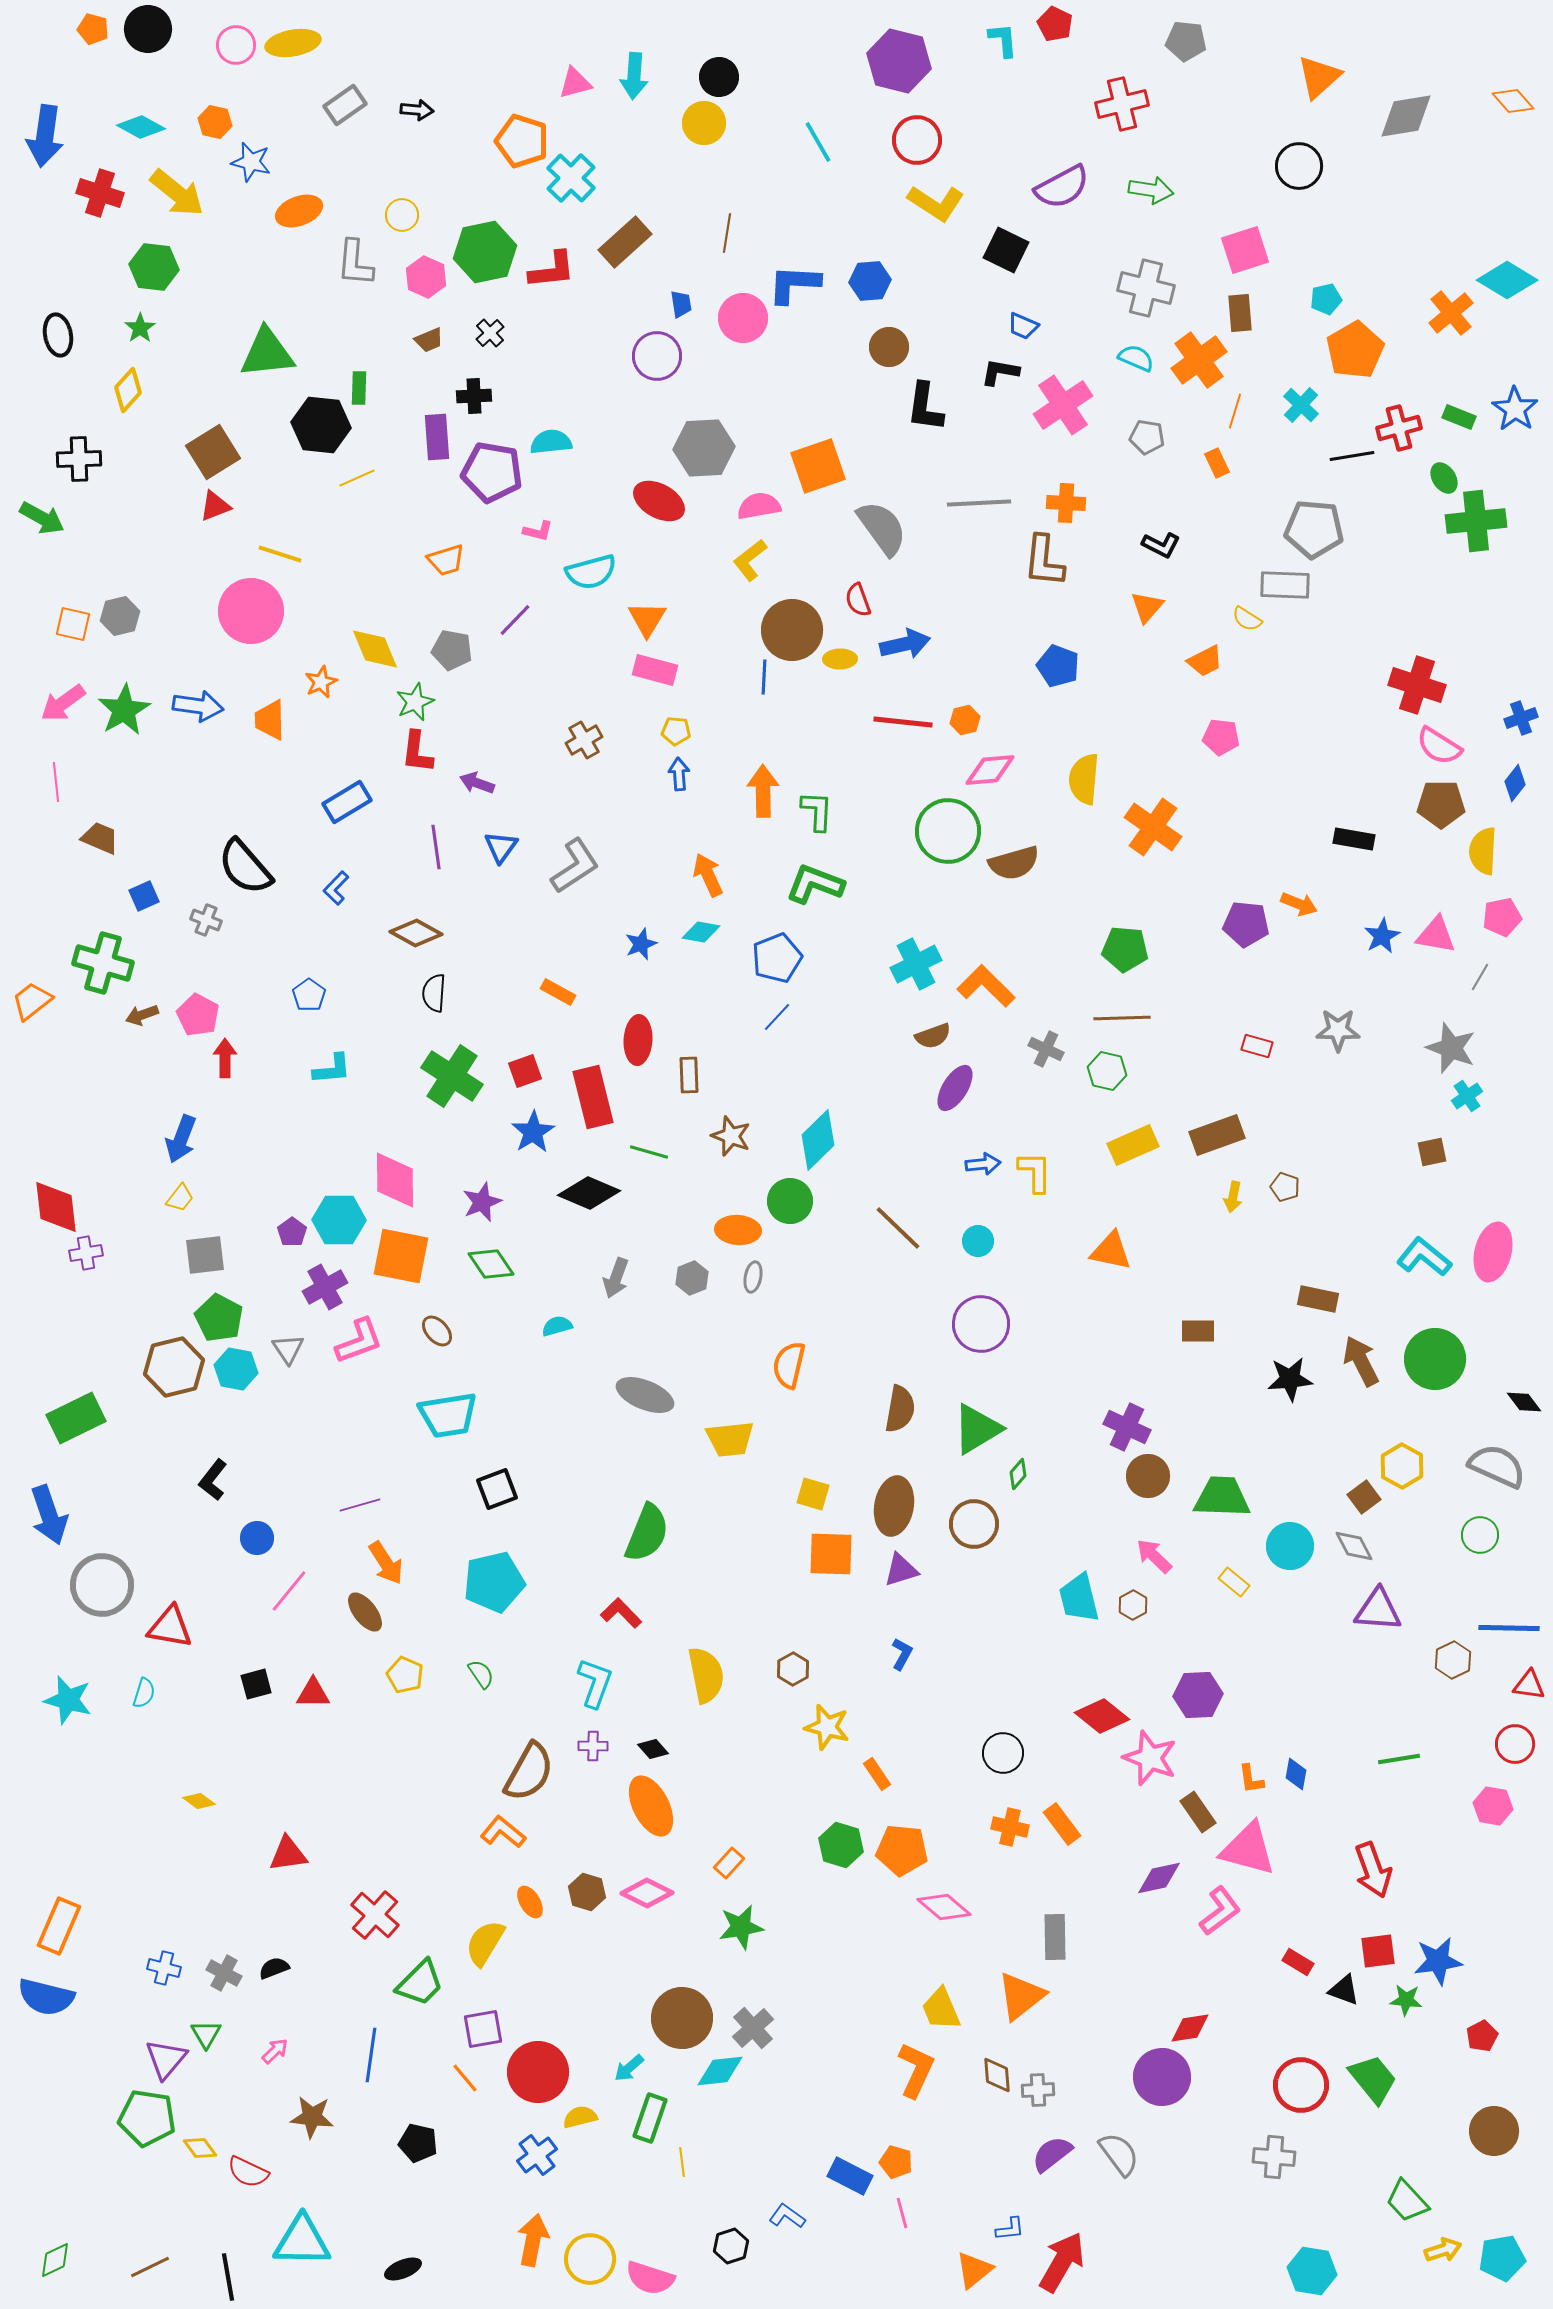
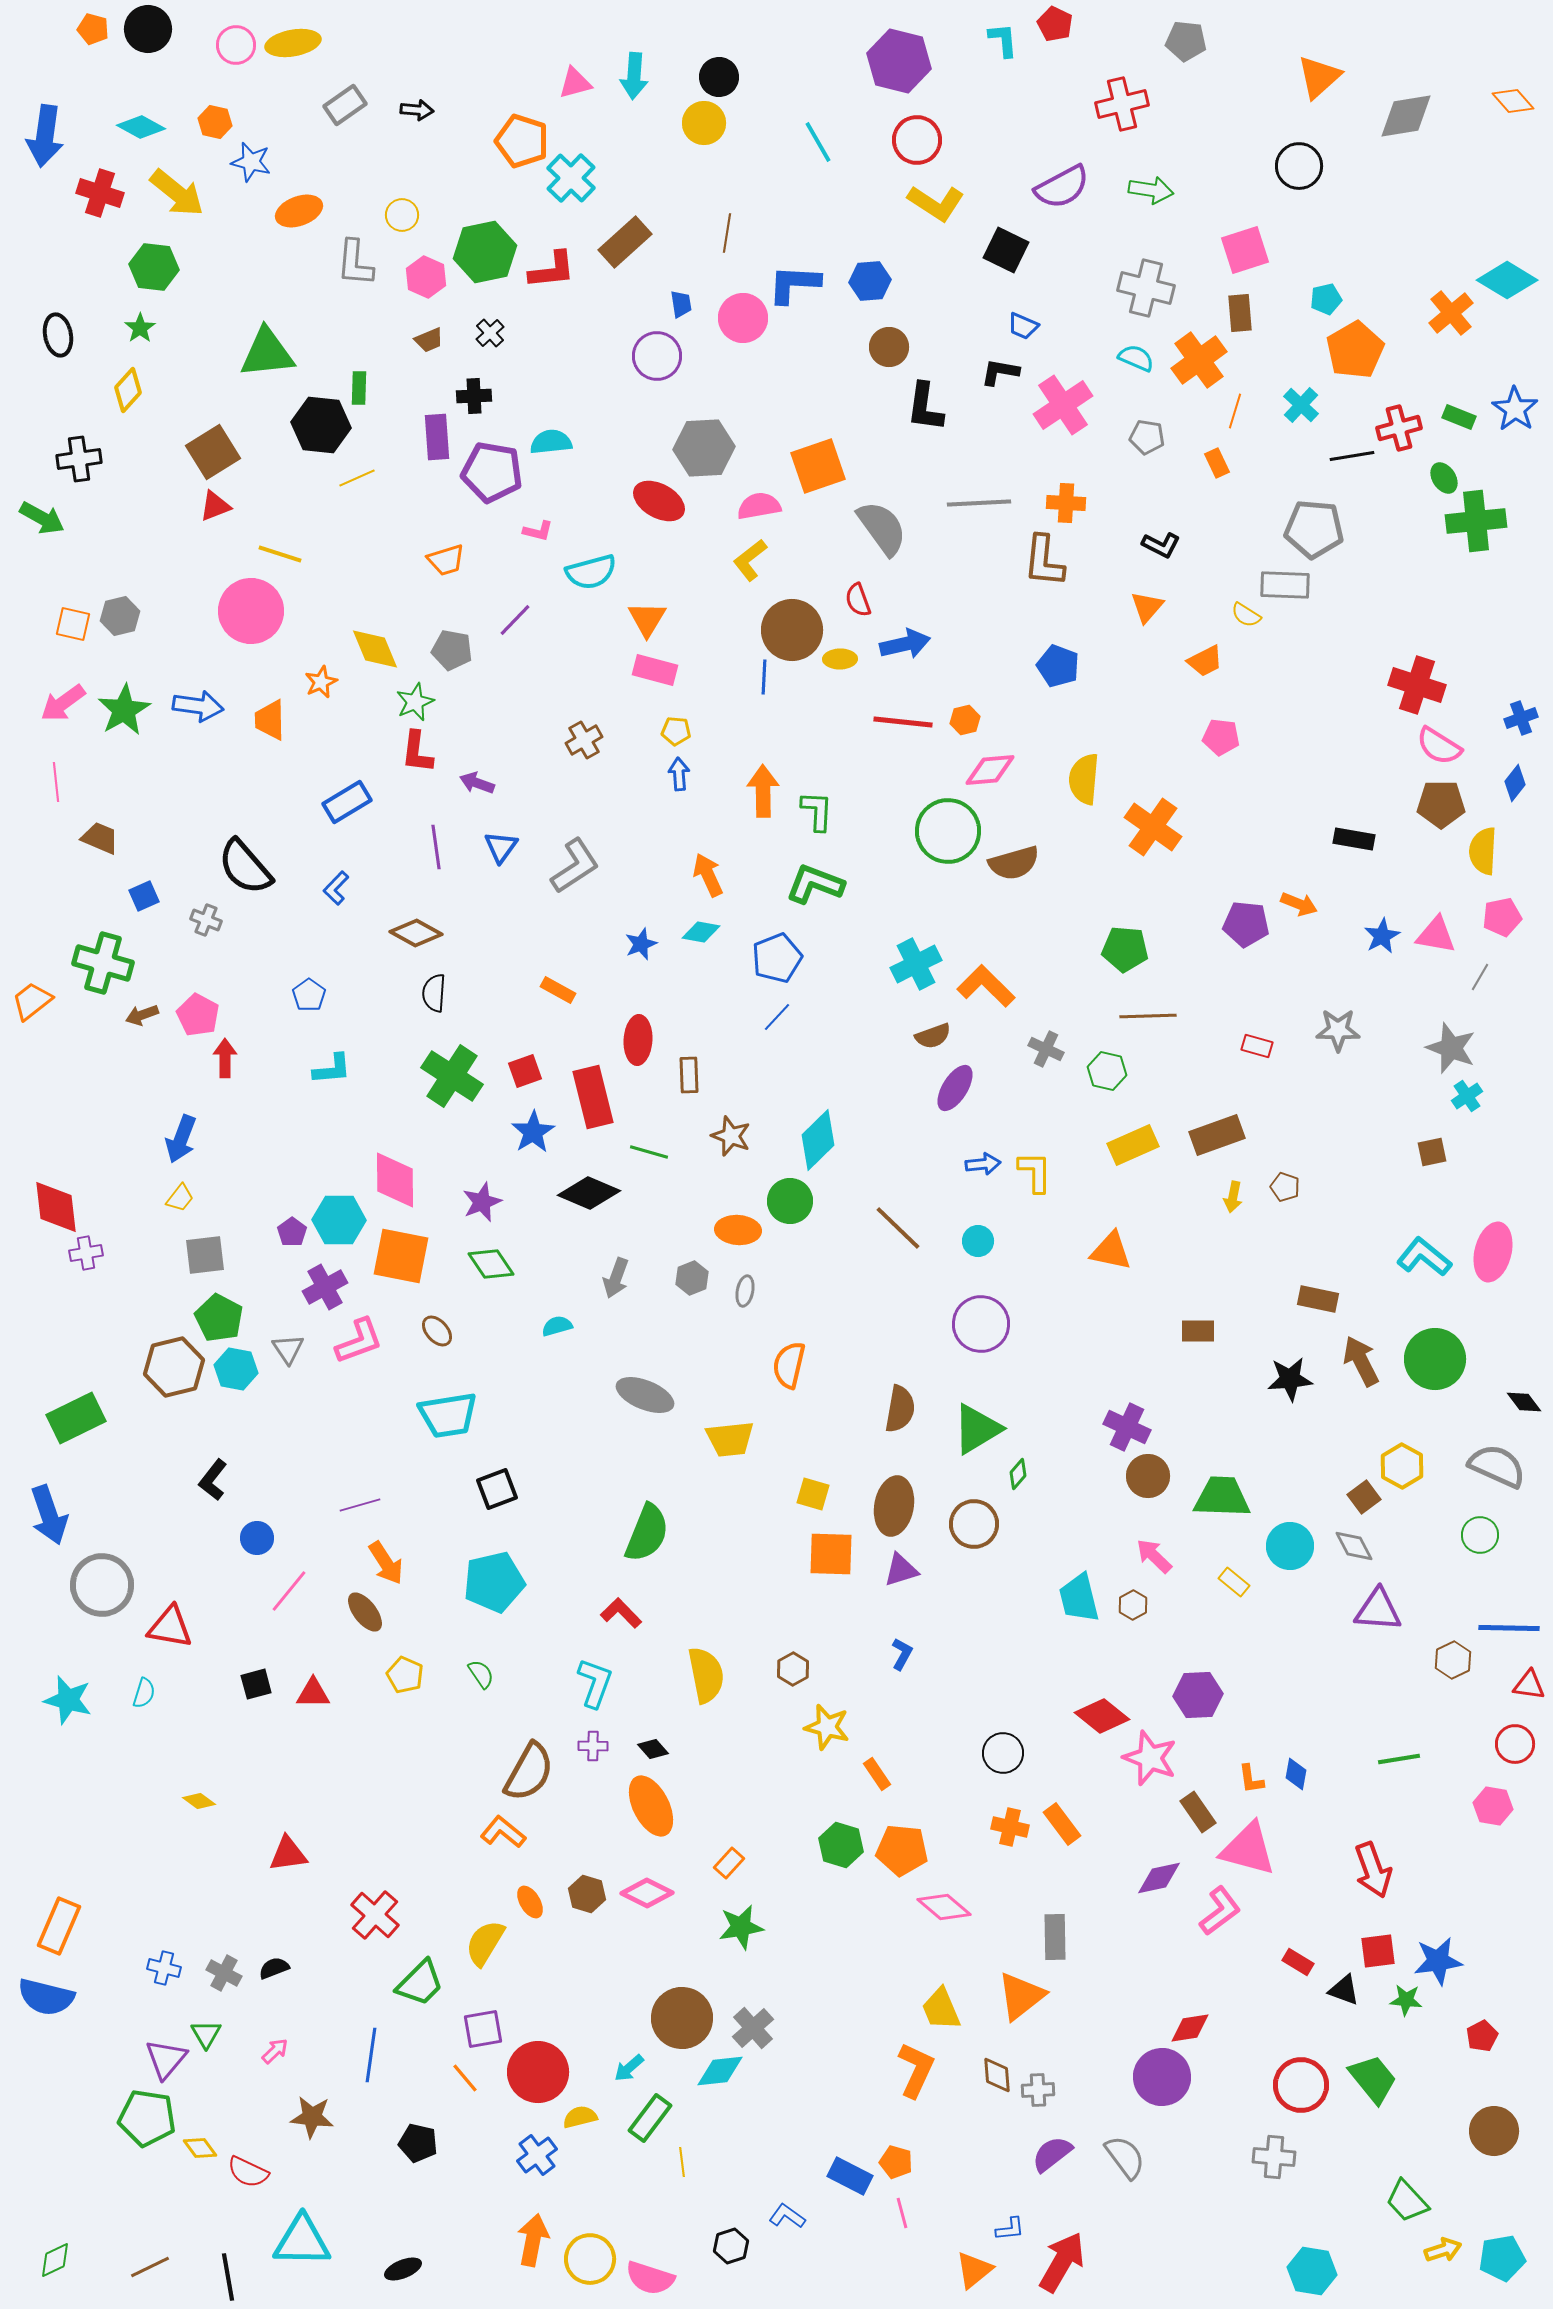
black cross at (79, 459): rotated 6 degrees counterclockwise
yellow semicircle at (1247, 619): moved 1 px left, 4 px up
orange rectangle at (558, 992): moved 2 px up
brown line at (1122, 1018): moved 26 px right, 2 px up
gray ellipse at (753, 1277): moved 8 px left, 14 px down
brown hexagon at (587, 1892): moved 2 px down
green rectangle at (650, 2118): rotated 18 degrees clockwise
gray semicircle at (1119, 2154): moved 6 px right, 3 px down
